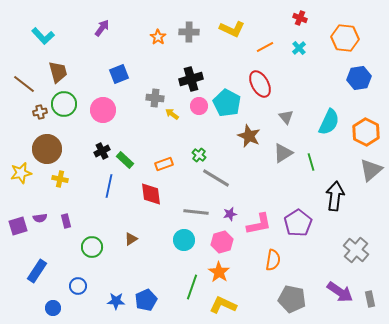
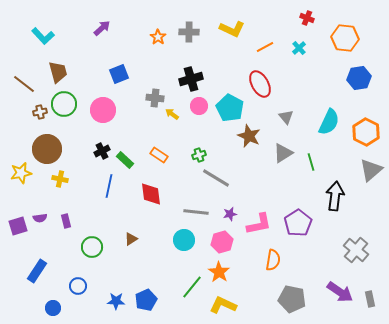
red cross at (300, 18): moved 7 px right
purple arrow at (102, 28): rotated 12 degrees clockwise
cyan pentagon at (227, 103): moved 3 px right, 5 px down
green cross at (199, 155): rotated 32 degrees clockwise
orange rectangle at (164, 164): moved 5 px left, 9 px up; rotated 54 degrees clockwise
green line at (192, 287): rotated 20 degrees clockwise
